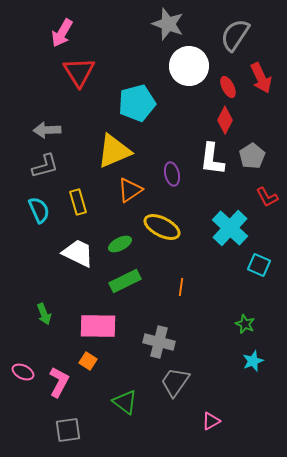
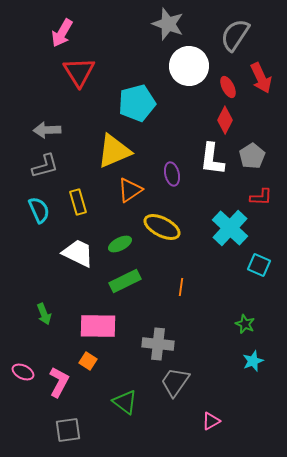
red L-shape: moved 6 px left; rotated 60 degrees counterclockwise
gray cross: moved 1 px left, 2 px down; rotated 8 degrees counterclockwise
